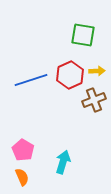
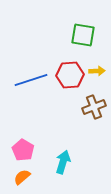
red hexagon: rotated 20 degrees clockwise
brown cross: moved 7 px down
orange semicircle: rotated 108 degrees counterclockwise
